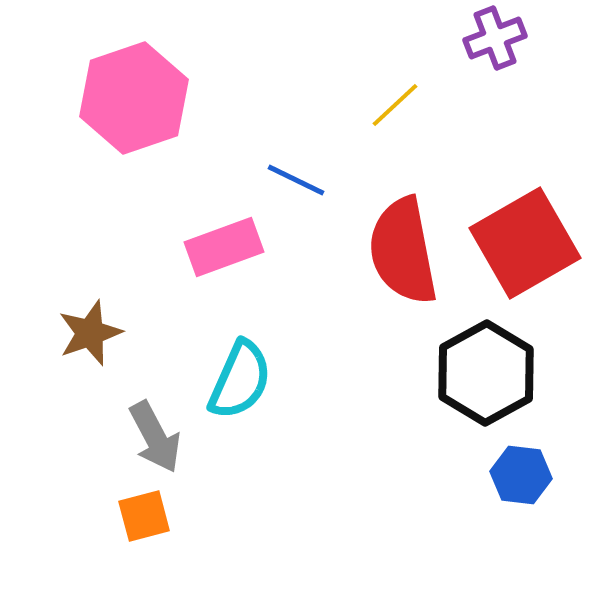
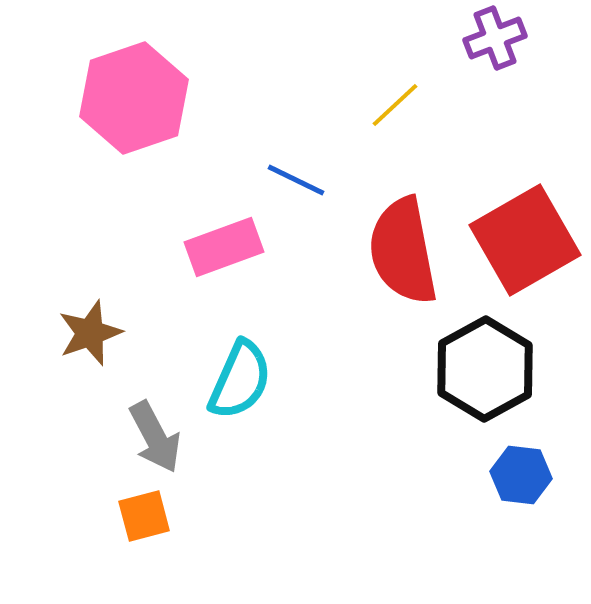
red square: moved 3 px up
black hexagon: moved 1 px left, 4 px up
